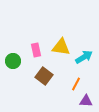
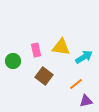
orange line: rotated 24 degrees clockwise
purple triangle: rotated 16 degrees counterclockwise
